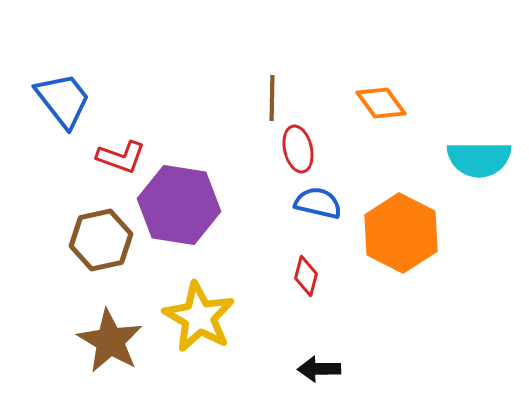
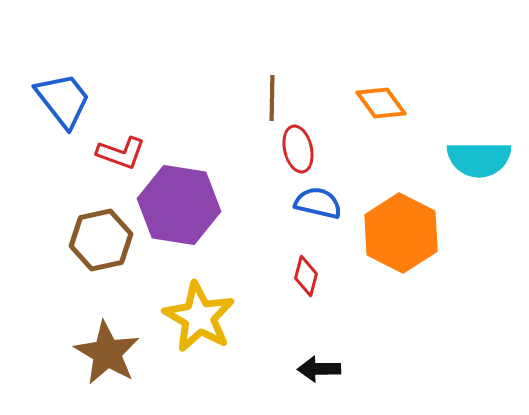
red L-shape: moved 4 px up
brown star: moved 3 px left, 12 px down
